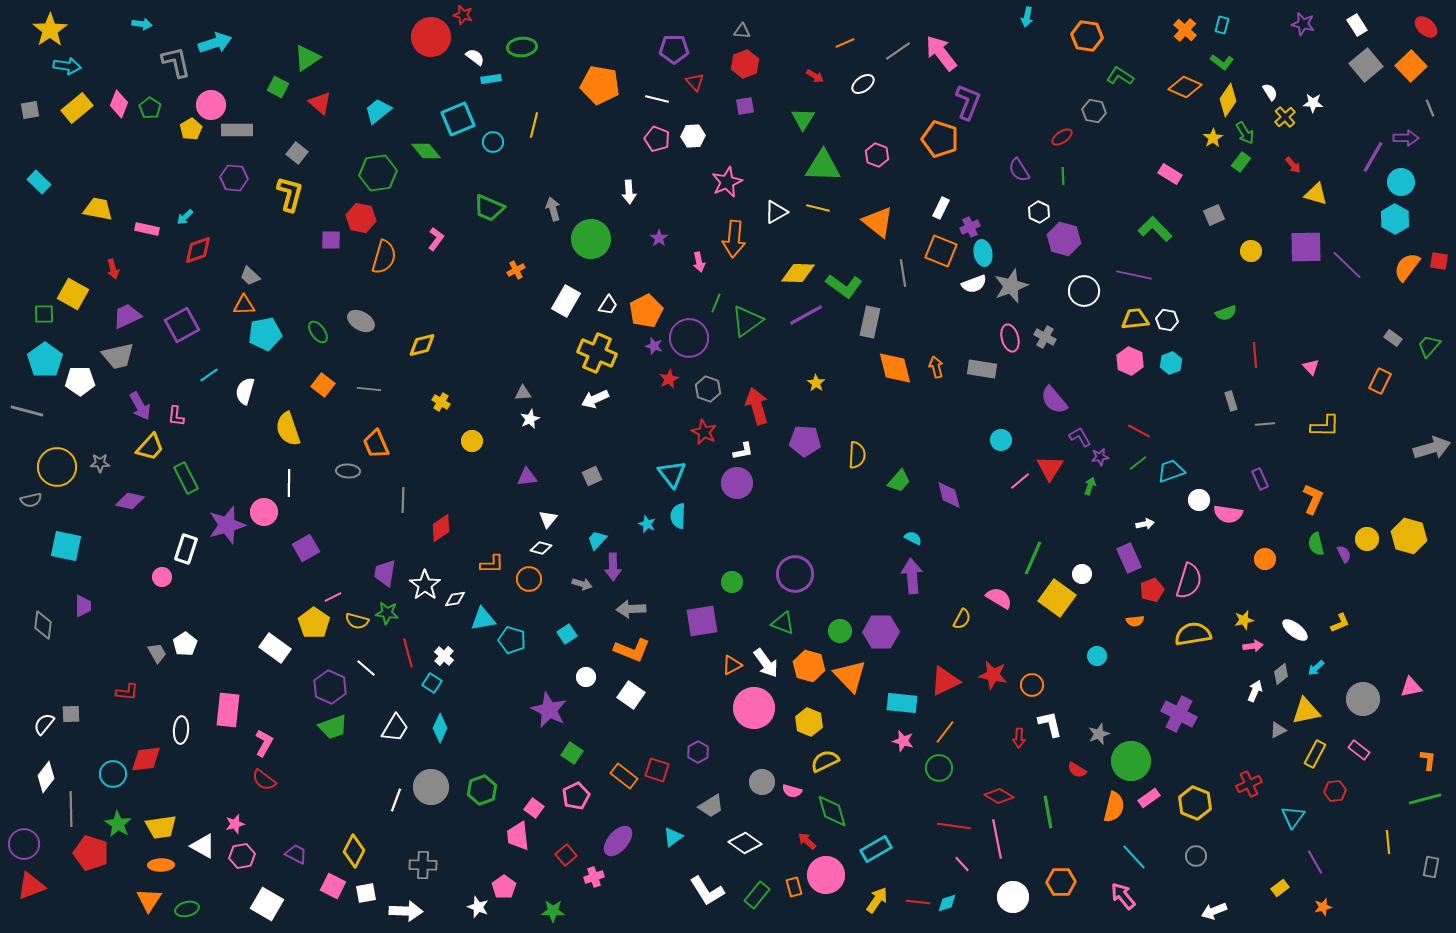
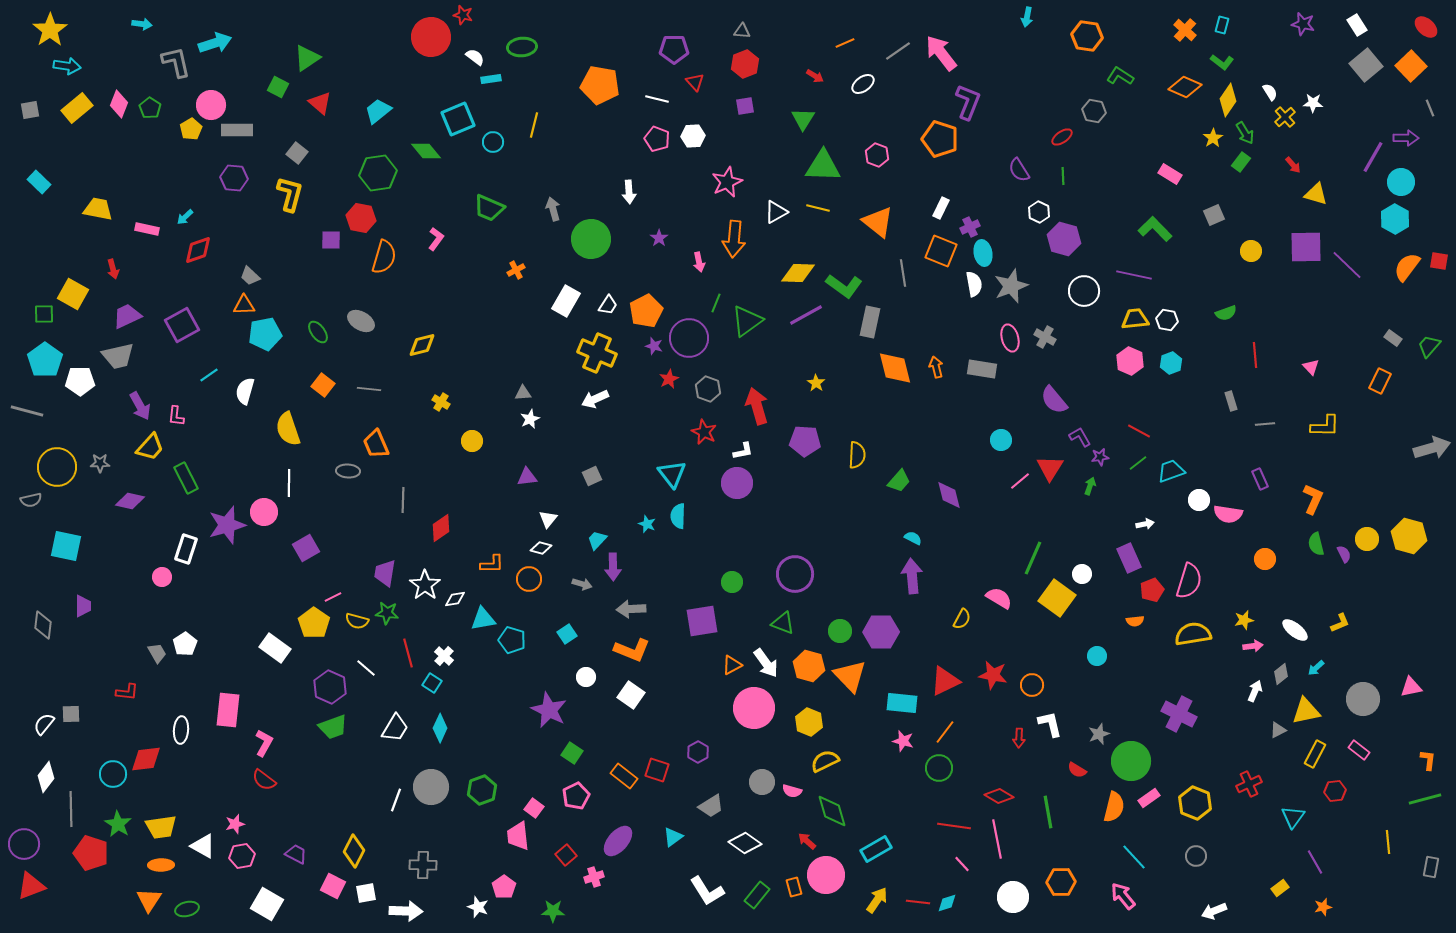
white semicircle at (974, 284): rotated 80 degrees counterclockwise
